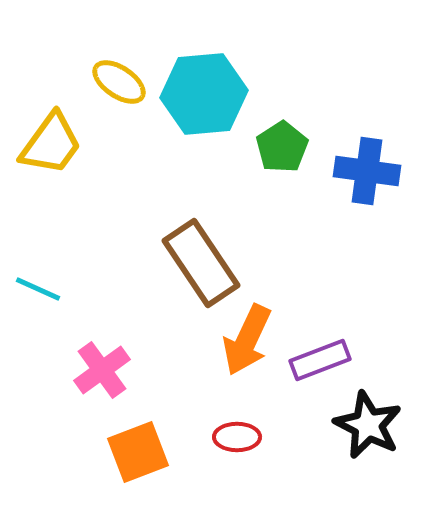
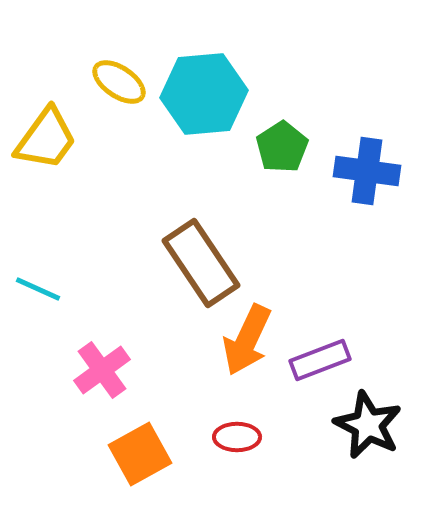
yellow trapezoid: moved 5 px left, 5 px up
orange square: moved 2 px right, 2 px down; rotated 8 degrees counterclockwise
